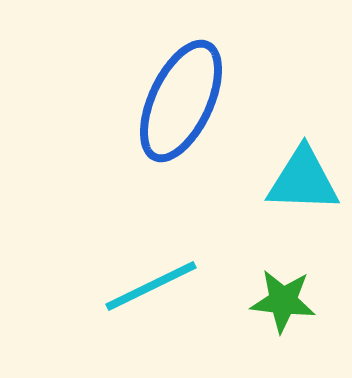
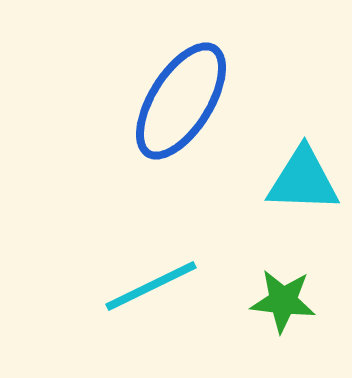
blue ellipse: rotated 7 degrees clockwise
